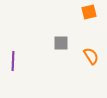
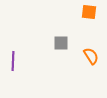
orange square: rotated 21 degrees clockwise
